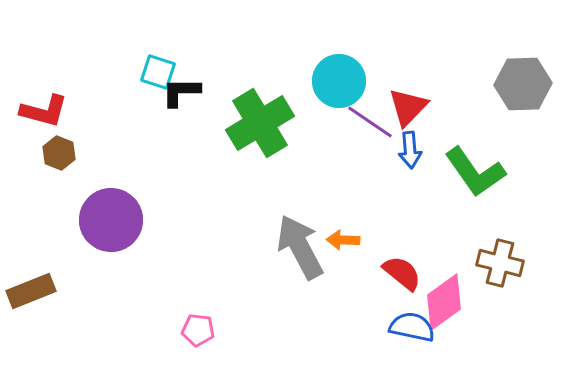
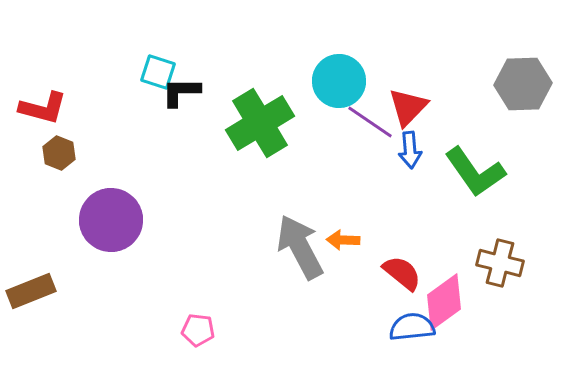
red L-shape: moved 1 px left, 3 px up
blue semicircle: rotated 18 degrees counterclockwise
